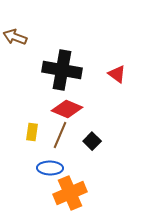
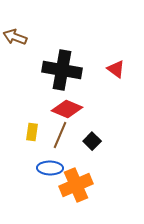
red triangle: moved 1 px left, 5 px up
orange cross: moved 6 px right, 8 px up
